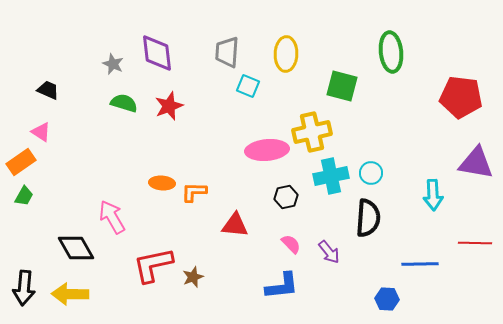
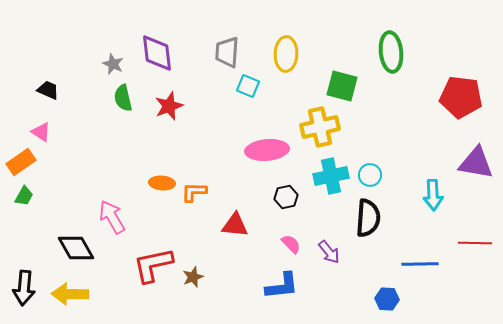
green semicircle: moved 1 px left, 5 px up; rotated 120 degrees counterclockwise
yellow cross: moved 8 px right, 5 px up
cyan circle: moved 1 px left, 2 px down
